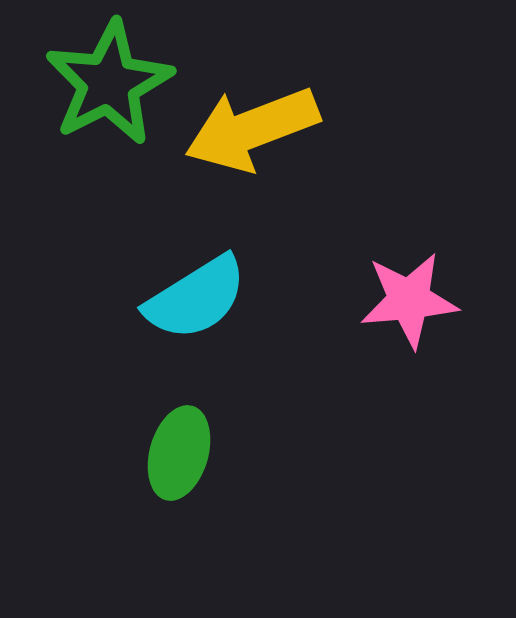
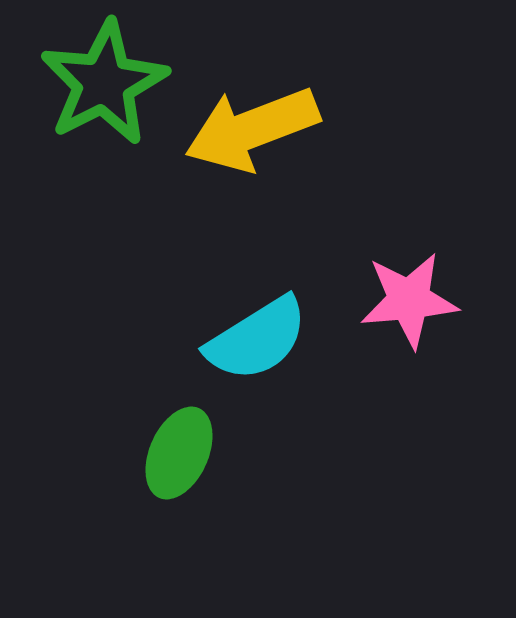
green star: moved 5 px left
cyan semicircle: moved 61 px right, 41 px down
green ellipse: rotated 8 degrees clockwise
